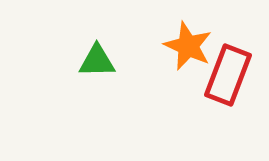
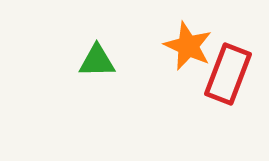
red rectangle: moved 1 px up
